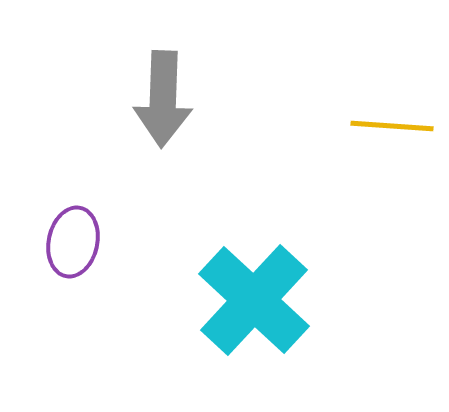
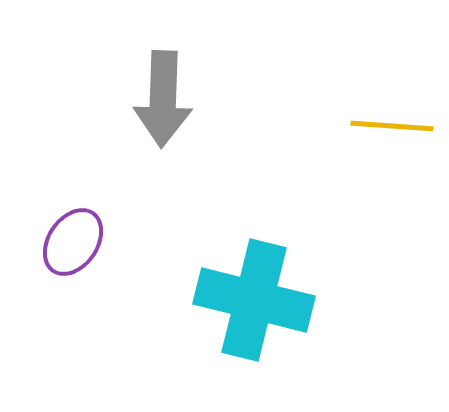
purple ellipse: rotated 22 degrees clockwise
cyan cross: rotated 29 degrees counterclockwise
